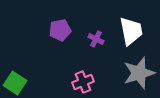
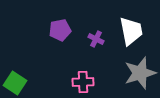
gray star: moved 1 px right
pink cross: rotated 20 degrees clockwise
